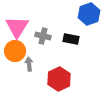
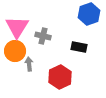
black rectangle: moved 8 px right, 8 px down
red hexagon: moved 1 px right, 2 px up
